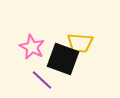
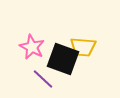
yellow trapezoid: moved 3 px right, 4 px down
purple line: moved 1 px right, 1 px up
